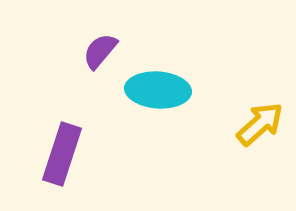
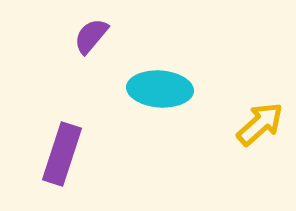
purple semicircle: moved 9 px left, 15 px up
cyan ellipse: moved 2 px right, 1 px up
